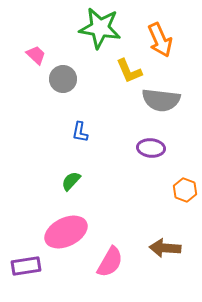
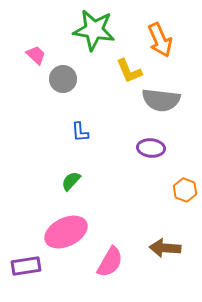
green star: moved 6 px left, 2 px down
blue L-shape: rotated 15 degrees counterclockwise
